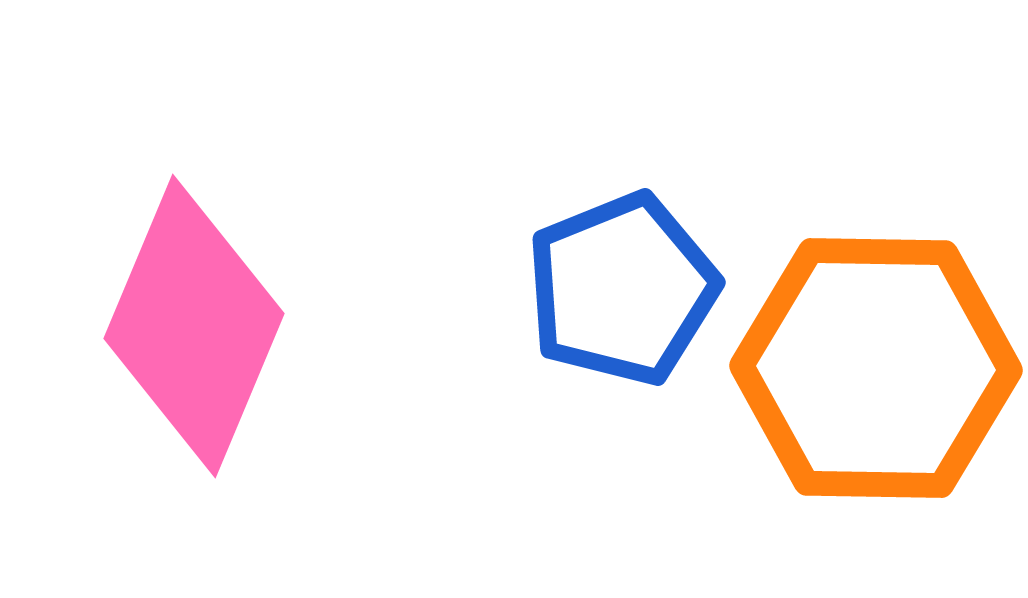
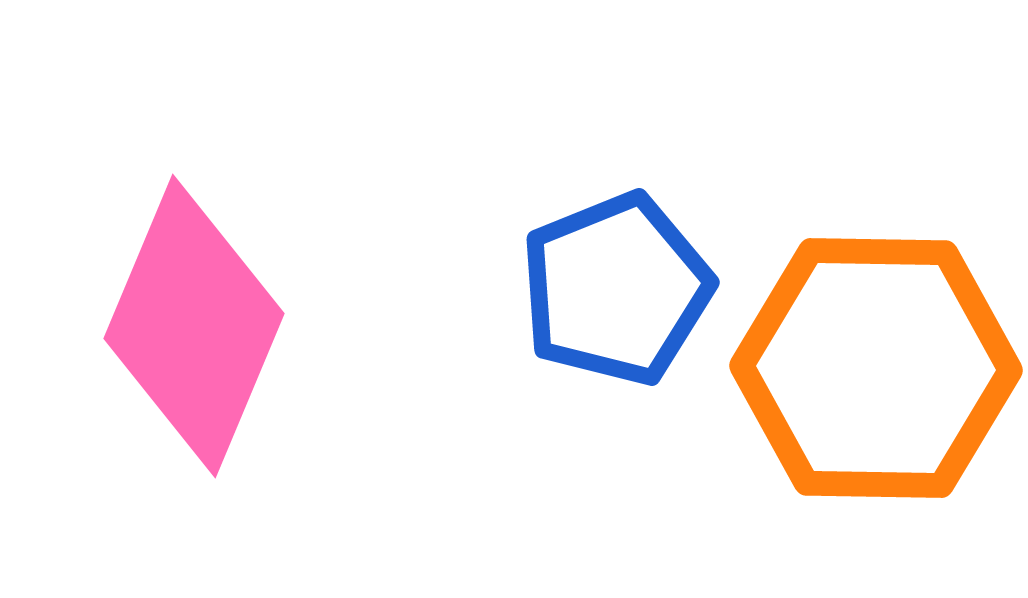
blue pentagon: moved 6 px left
